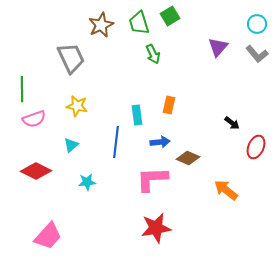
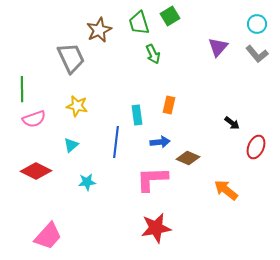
brown star: moved 2 px left, 5 px down
